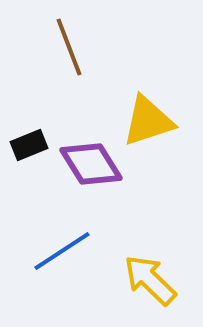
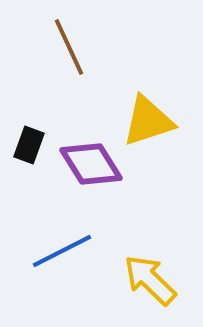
brown line: rotated 4 degrees counterclockwise
black rectangle: rotated 48 degrees counterclockwise
blue line: rotated 6 degrees clockwise
